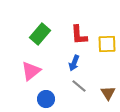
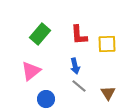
blue arrow: moved 1 px right, 3 px down; rotated 35 degrees counterclockwise
